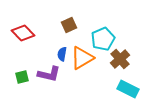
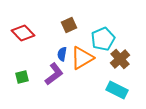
purple L-shape: moved 5 px right; rotated 50 degrees counterclockwise
cyan rectangle: moved 11 px left, 1 px down
